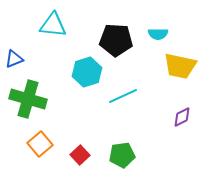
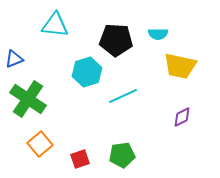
cyan triangle: moved 2 px right
green cross: rotated 18 degrees clockwise
red square: moved 4 px down; rotated 24 degrees clockwise
